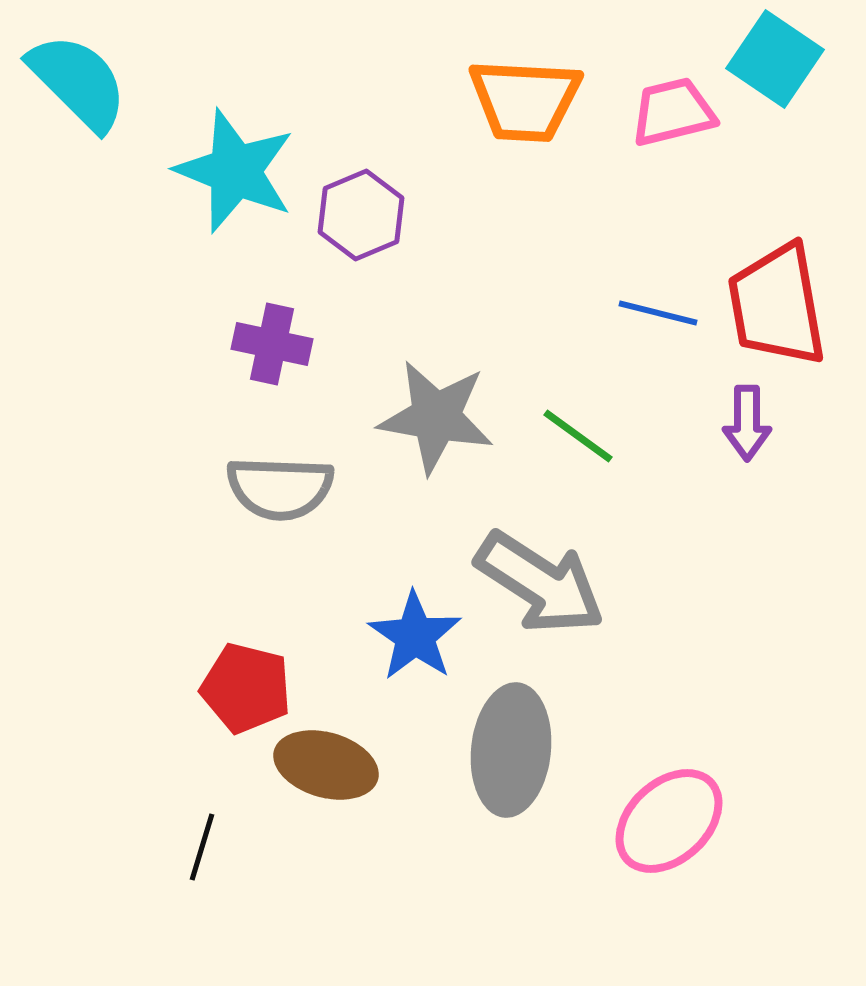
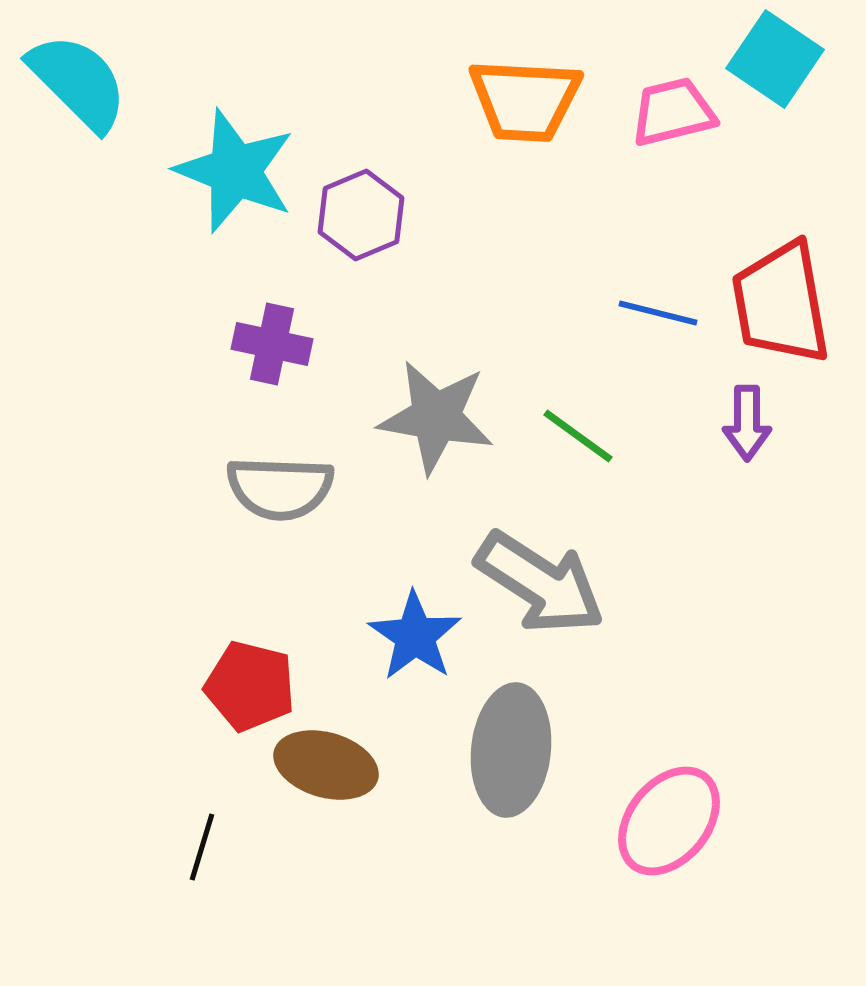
red trapezoid: moved 4 px right, 2 px up
red pentagon: moved 4 px right, 2 px up
pink ellipse: rotated 8 degrees counterclockwise
